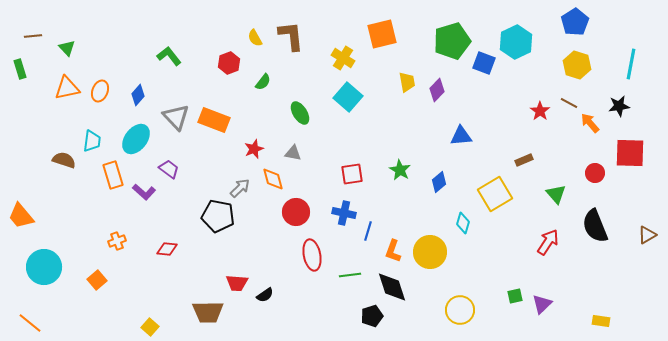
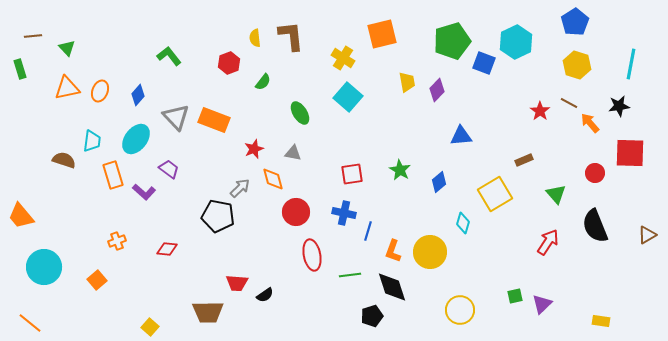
yellow semicircle at (255, 38): rotated 24 degrees clockwise
